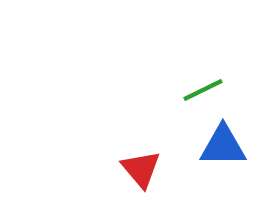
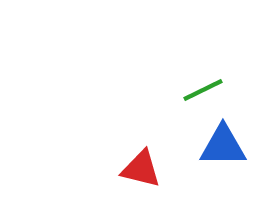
red triangle: rotated 36 degrees counterclockwise
